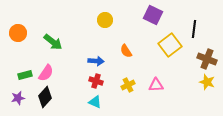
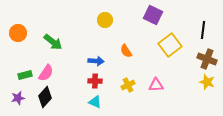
black line: moved 9 px right, 1 px down
red cross: moved 1 px left; rotated 16 degrees counterclockwise
